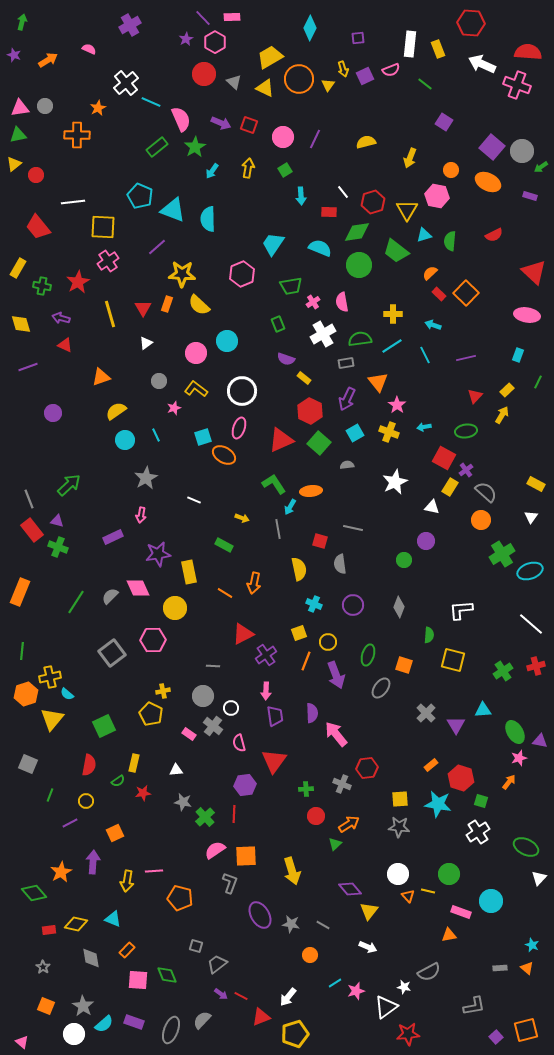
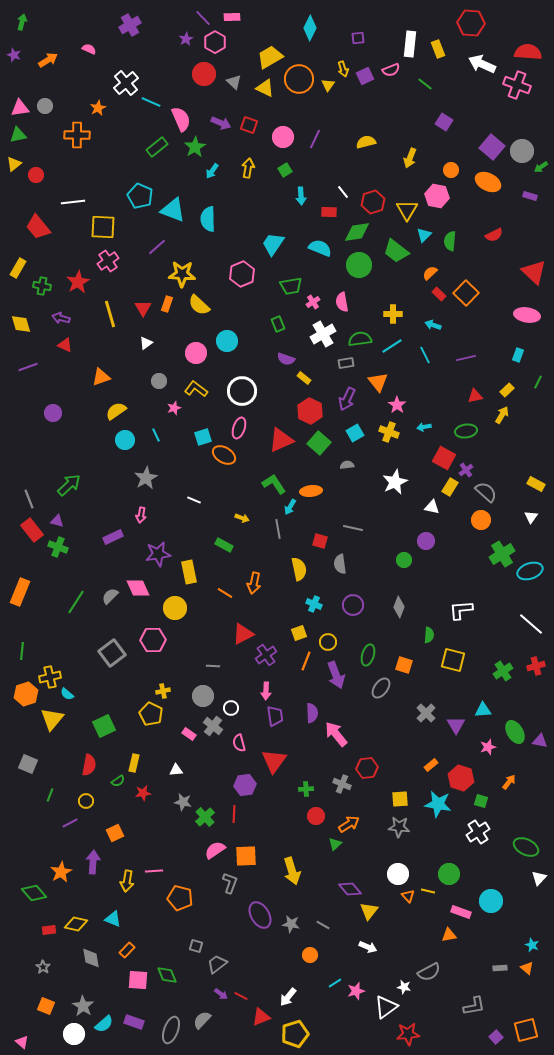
cyan triangle at (424, 235): rotated 28 degrees counterclockwise
red triangle at (475, 396): rotated 35 degrees clockwise
pink star at (519, 758): moved 31 px left, 11 px up
